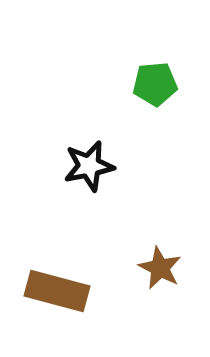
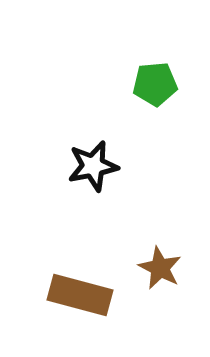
black star: moved 4 px right
brown rectangle: moved 23 px right, 4 px down
